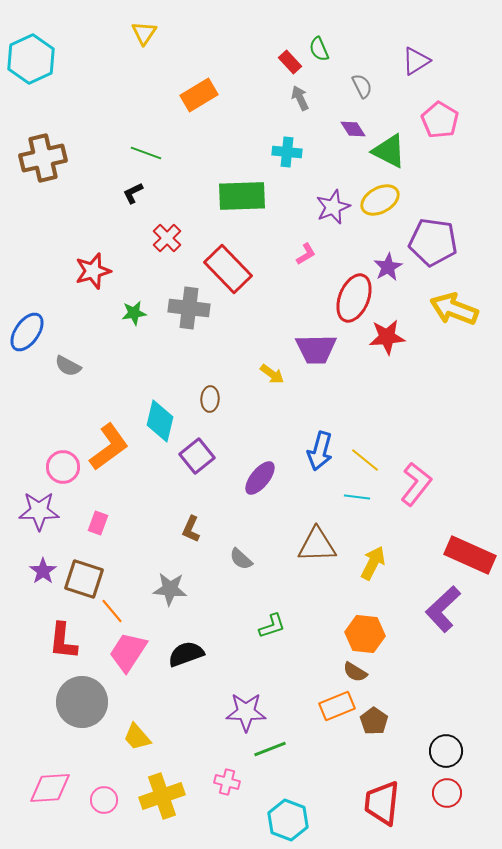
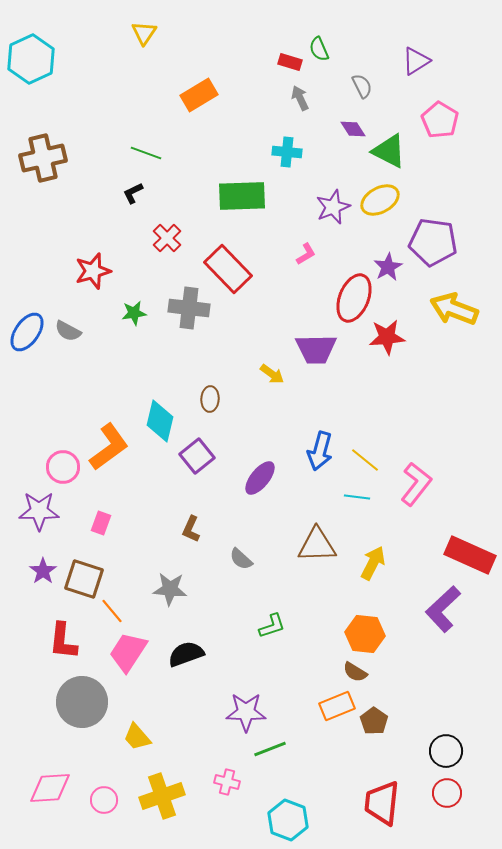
red rectangle at (290, 62): rotated 30 degrees counterclockwise
gray semicircle at (68, 366): moved 35 px up
pink rectangle at (98, 523): moved 3 px right
